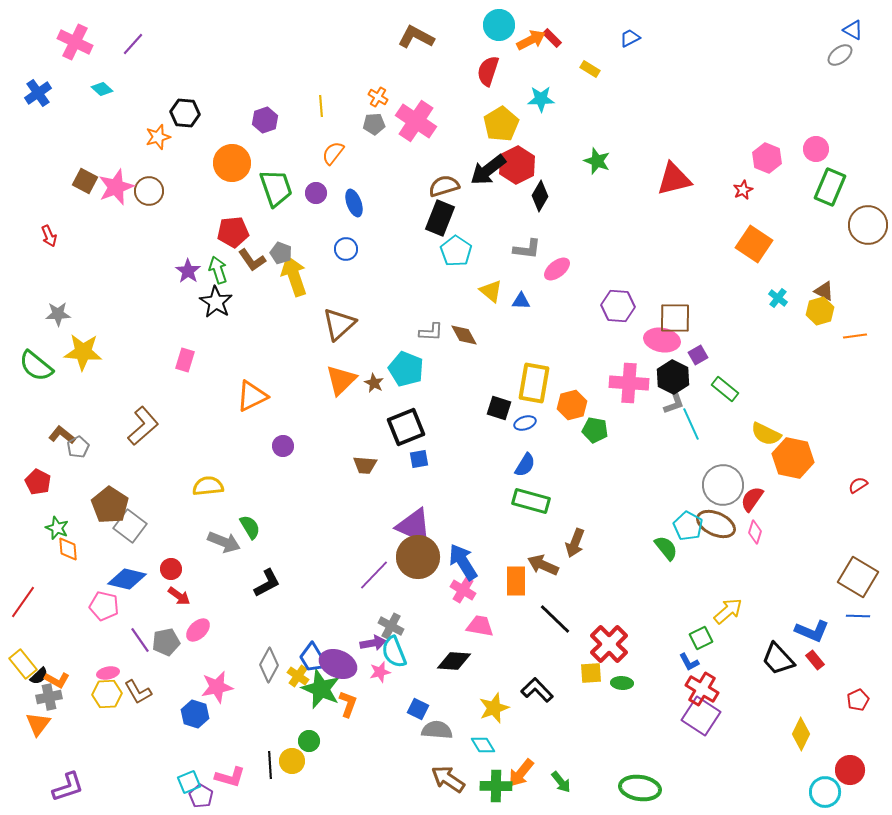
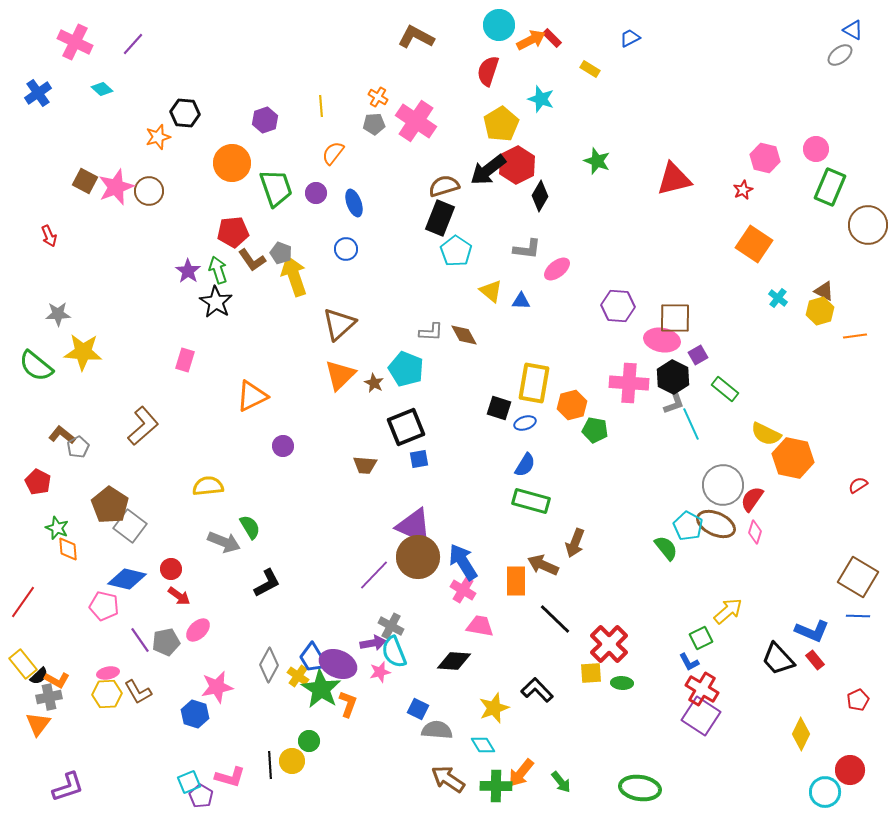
cyan star at (541, 99): rotated 20 degrees clockwise
pink hexagon at (767, 158): moved 2 px left; rotated 8 degrees counterclockwise
orange triangle at (341, 380): moved 1 px left, 5 px up
green star at (321, 689): rotated 9 degrees clockwise
